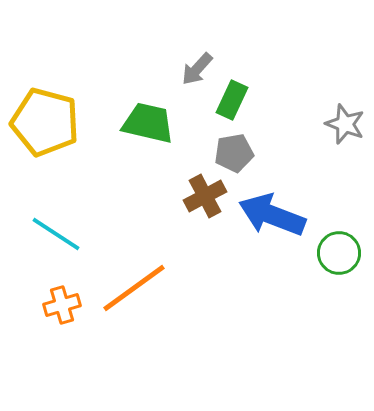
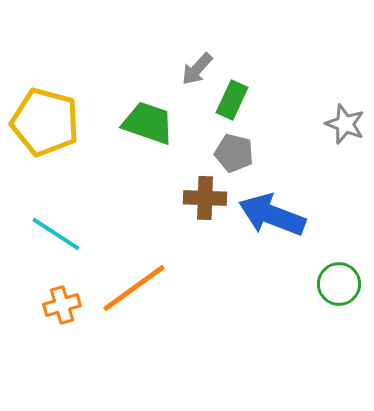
green trapezoid: rotated 6 degrees clockwise
gray pentagon: rotated 24 degrees clockwise
brown cross: moved 2 px down; rotated 30 degrees clockwise
green circle: moved 31 px down
